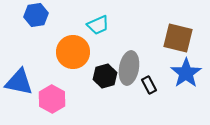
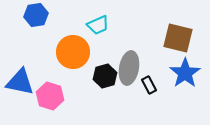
blue star: moved 1 px left
blue triangle: moved 1 px right
pink hexagon: moved 2 px left, 3 px up; rotated 12 degrees counterclockwise
